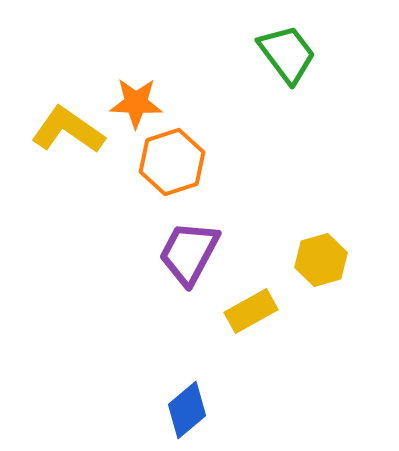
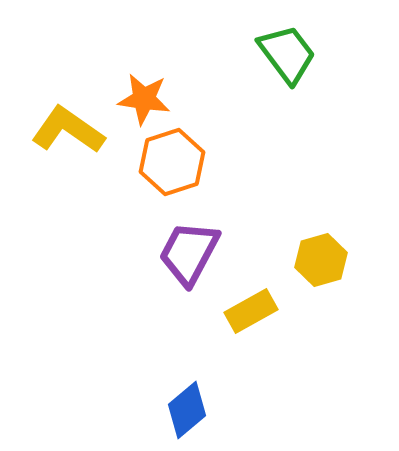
orange star: moved 8 px right, 4 px up; rotated 6 degrees clockwise
